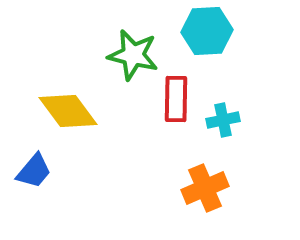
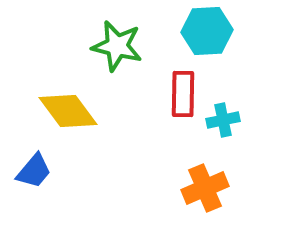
green star: moved 16 px left, 9 px up
red rectangle: moved 7 px right, 5 px up
